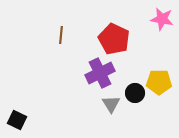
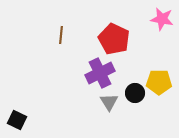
gray triangle: moved 2 px left, 2 px up
